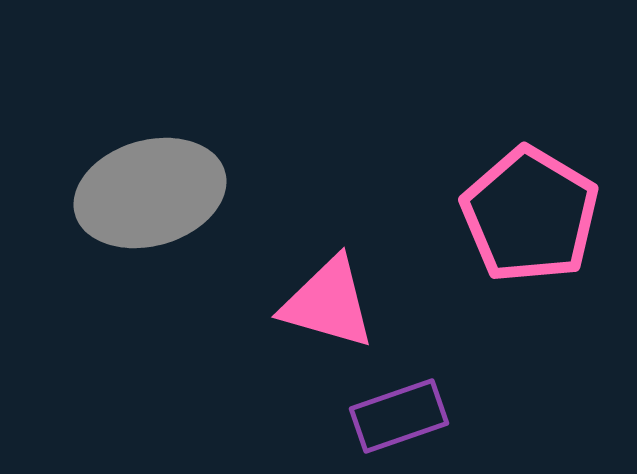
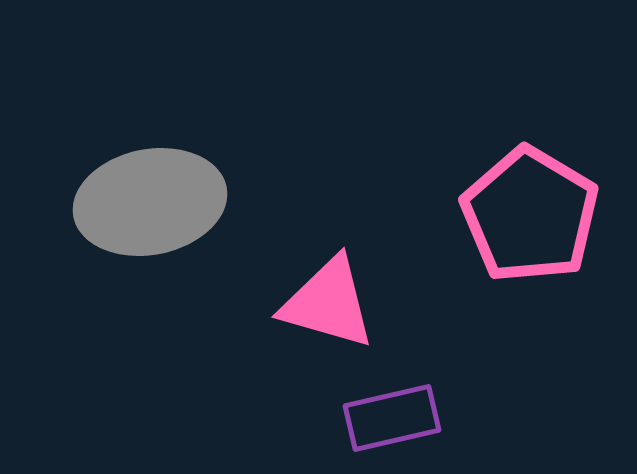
gray ellipse: moved 9 px down; rotated 5 degrees clockwise
purple rectangle: moved 7 px left, 2 px down; rotated 6 degrees clockwise
